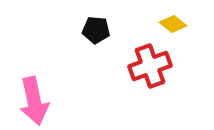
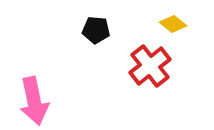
red cross: rotated 18 degrees counterclockwise
